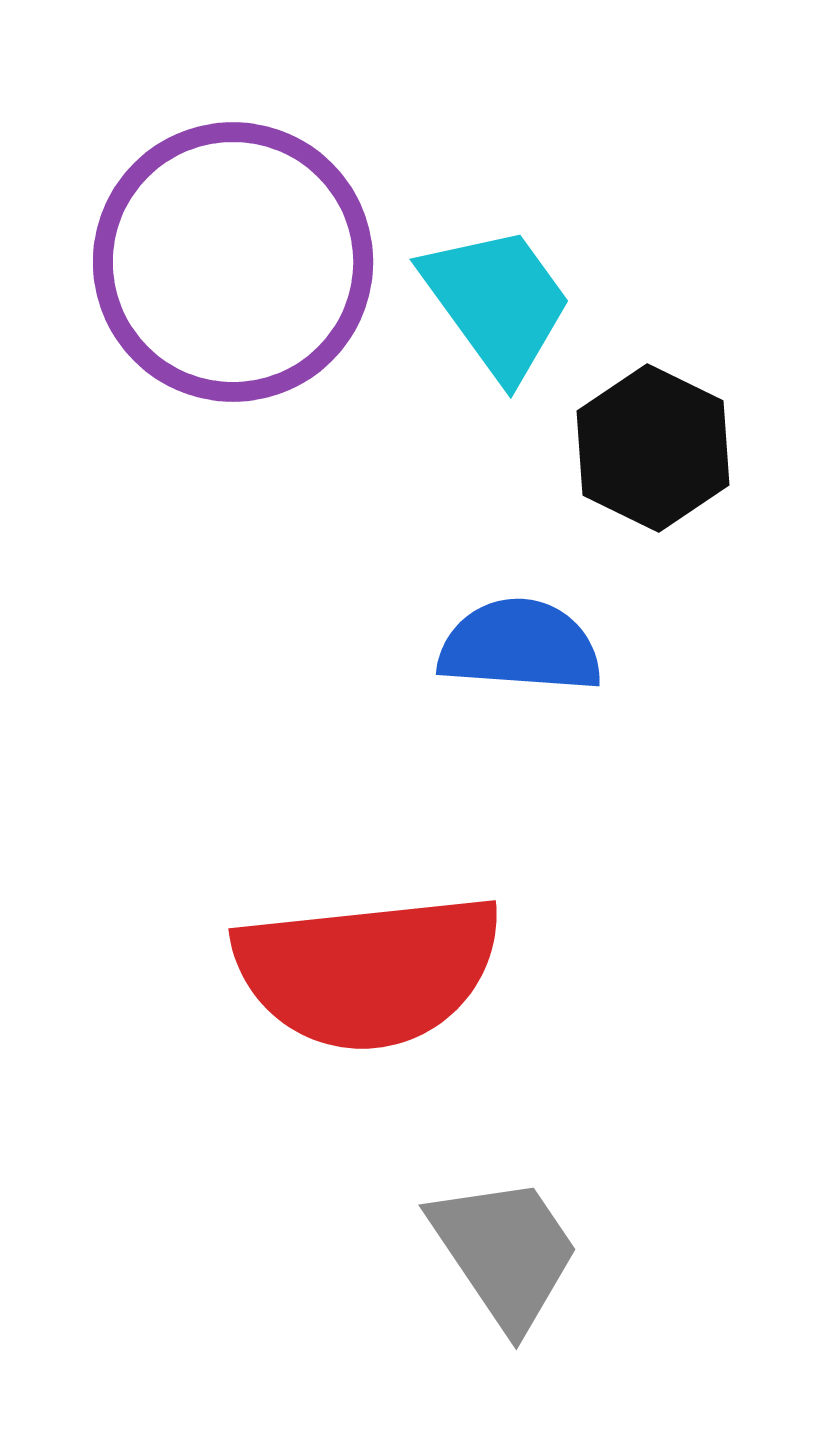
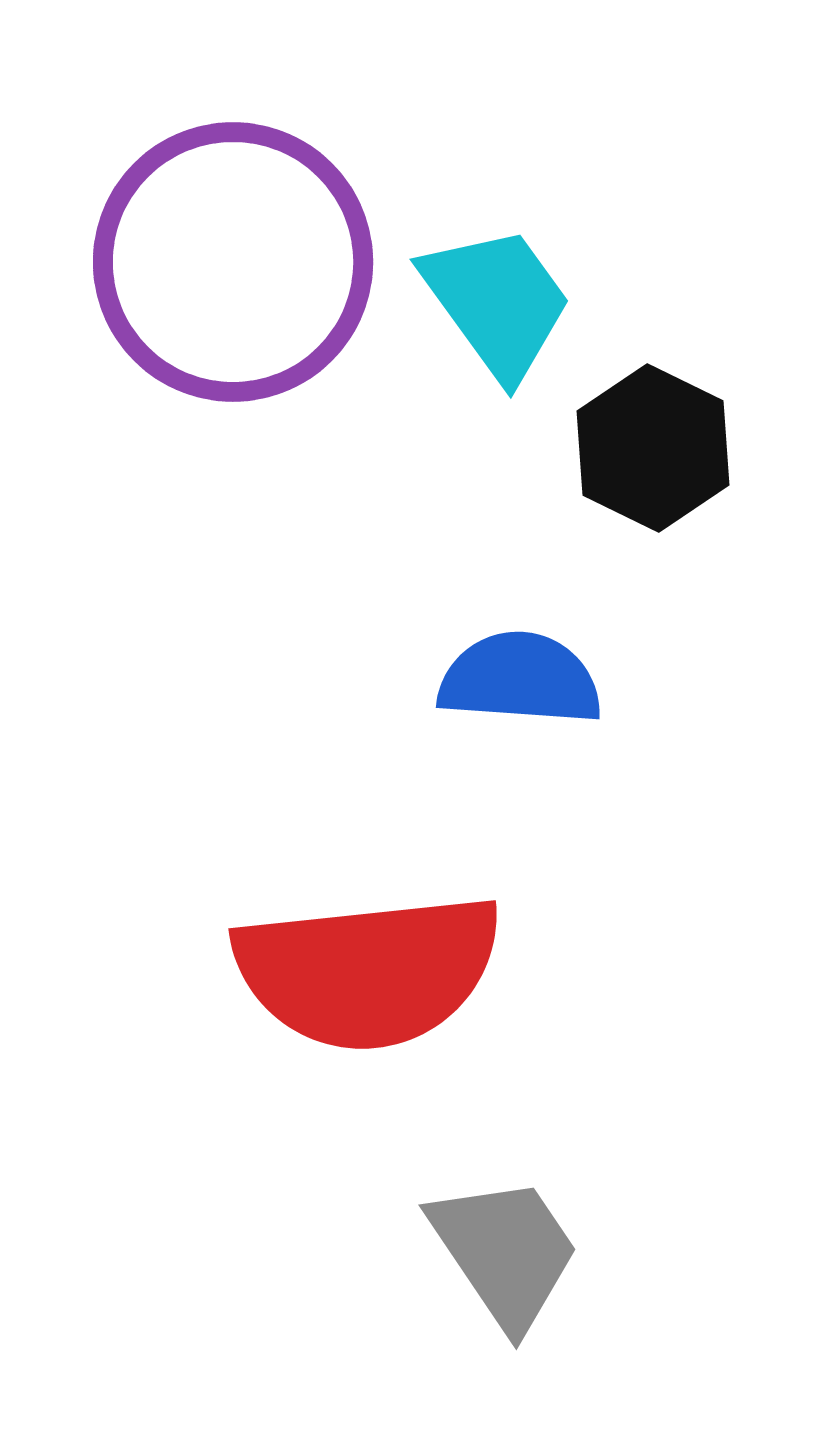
blue semicircle: moved 33 px down
